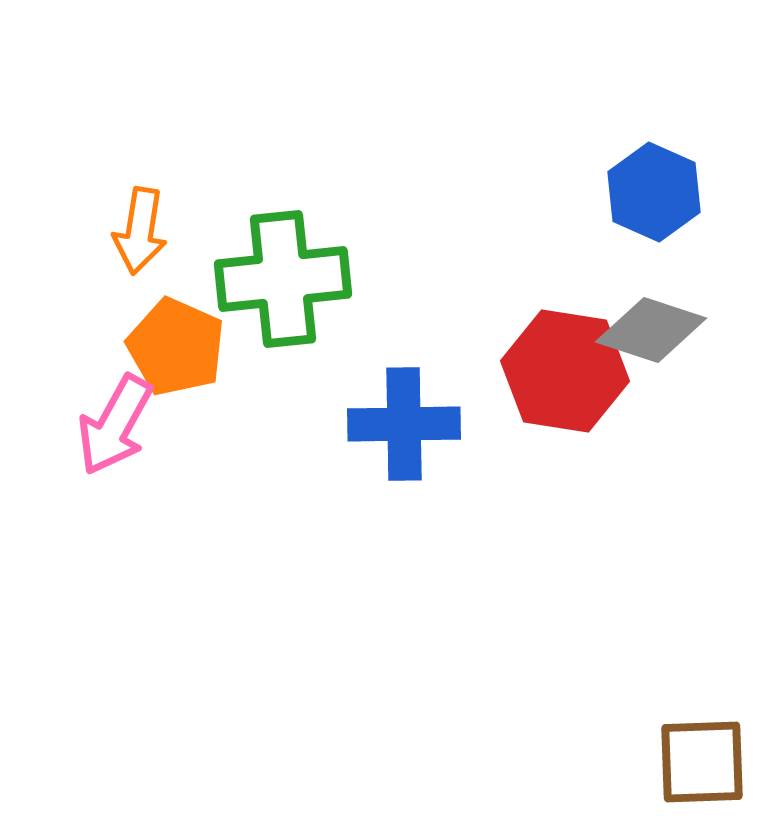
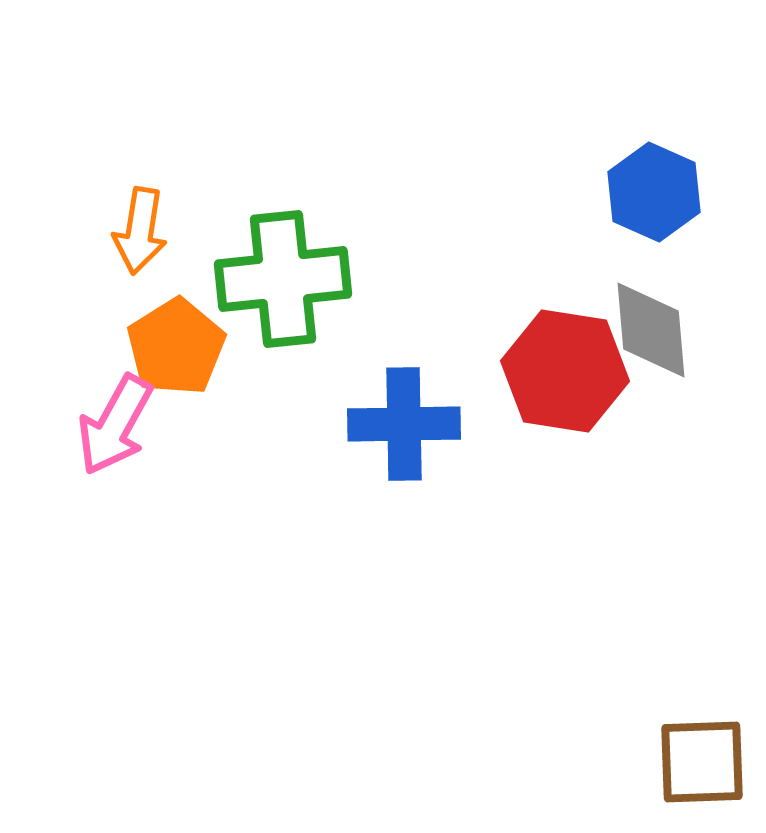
gray diamond: rotated 67 degrees clockwise
orange pentagon: rotated 16 degrees clockwise
